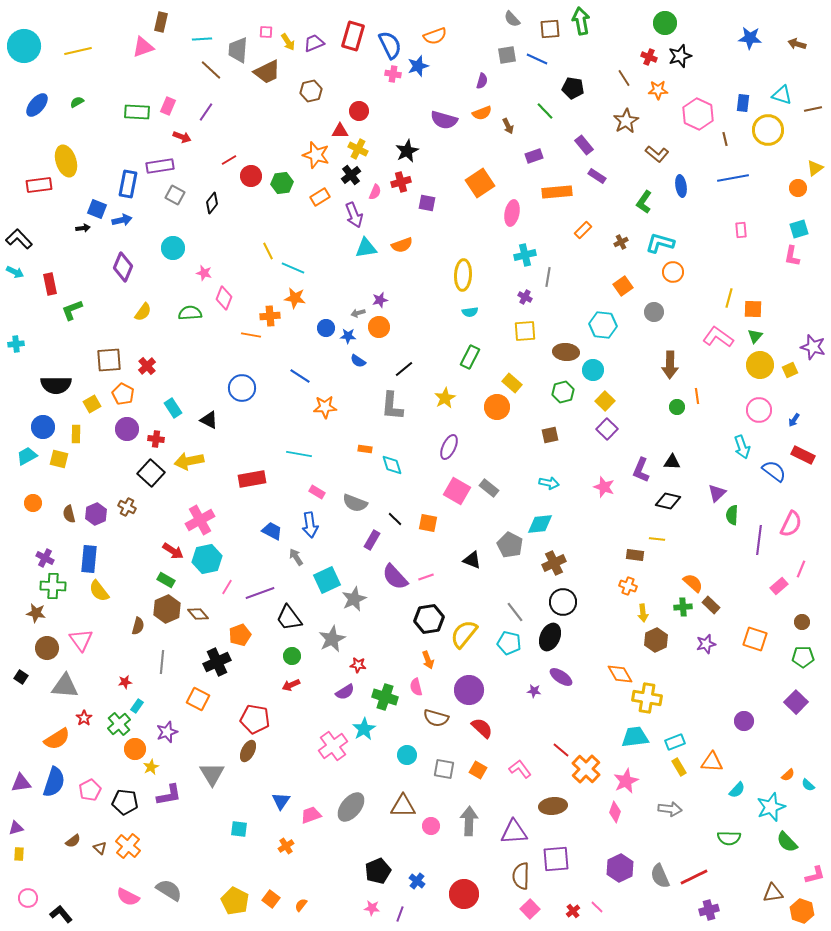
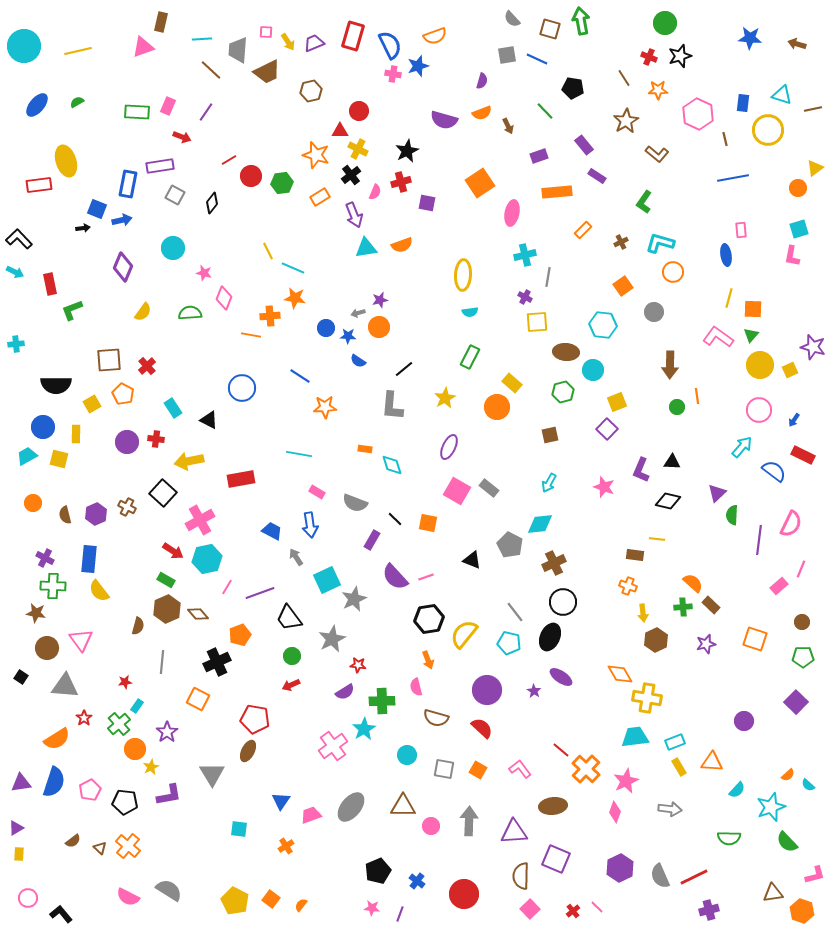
brown square at (550, 29): rotated 20 degrees clockwise
purple rectangle at (534, 156): moved 5 px right
blue ellipse at (681, 186): moved 45 px right, 69 px down
yellow square at (525, 331): moved 12 px right, 9 px up
green triangle at (755, 336): moved 4 px left, 1 px up
yellow square at (605, 401): moved 12 px right, 1 px down; rotated 24 degrees clockwise
purple circle at (127, 429): moved 13 px down
cyan arrow at (742, 447): rotated 120 degrees counterclockwise
black square at (151, 473): moved 12 px right, 20 px down
red rectangle at (252, 479): moved 11 px left
cyan arrow at (549, 483): rotated 108 degrees clockwise
brown semicircle at (69, 514): moved 4 px left, 1 px down
purple circle at (469, 690): moved 18 px right
purple star at (534, 691): rotated 24 degrees clockwise
green cross at (385, 697): moved 3 px left, 4 px down; rotated 20 degrees counterclockwise
purple star at (167, 732): rotated 15 degrees counterclockwise
purple triangle at (16, 828): rotated 14 degrees counterclockwise
purple square at (556, 859): rotated 28 degrees clockwise
